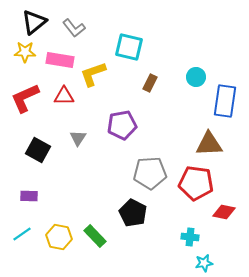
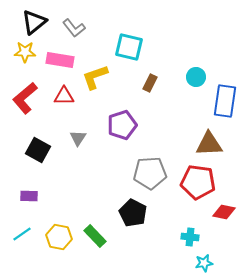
yellow L-shape: moved 2 px right, 3 px down
red L-shape: rotated 16 degrees counterclockwise
purple pentagon: rotated 8 degrees counterclockwise
red pentagon: moved 2 px right, 1 px up
